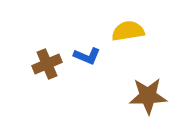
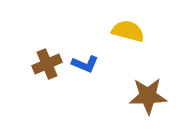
yellow semicircle: rotated 24 degrees clockwise
blue L-shape: moved 2 px left, 8 px down
